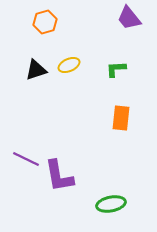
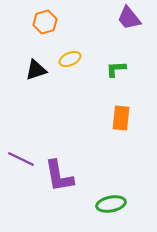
yellow ellipse: moved 1 px right, 6 px up
purple line: moved 5 px left
